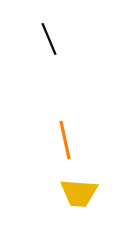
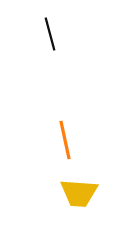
black line: moved 1 px right, 5 px up; rotated 8 degrees clockwise
